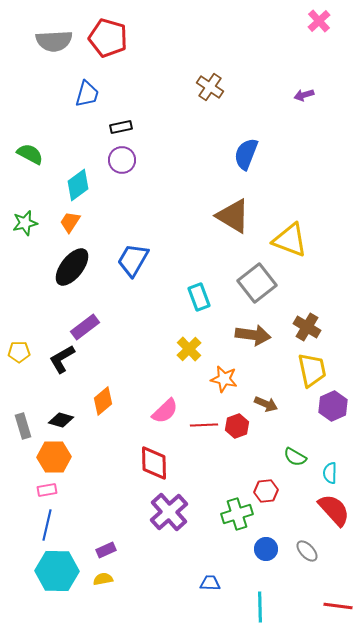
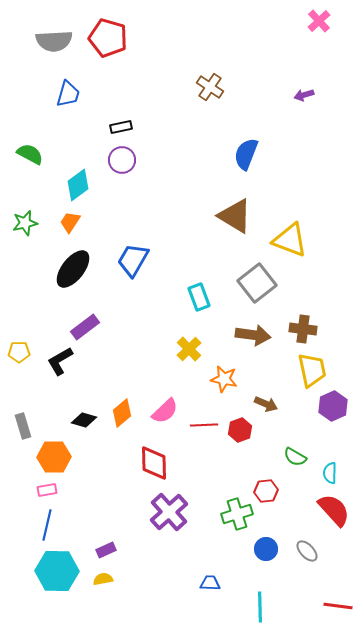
blue trapezoid at (87, 94): moved 19 px left
brown triangle at (233, 216): moved 2 px right
black ellipse at (72, 267): moved 1 px right, 2 px down
brown cross at (307, 327): moved 4 px left, 2 px down; rotated 24 degrees counterclockwise
black L-shape at (62, 359): moved 2 px left, 2 px down
orange diamond at (103, 401): moved 19 px right, 12 px down
black diamond at (61, 420): moved 23 px right
red hexagon at (237, 426): moved 3 px right, 4 px down
